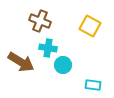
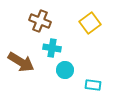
yellow square: moved 3 px up; rotated 25 degrees clockwise
cyan cross: moved 4 px right
cyan circle: moved 2 px right, 5 px down
